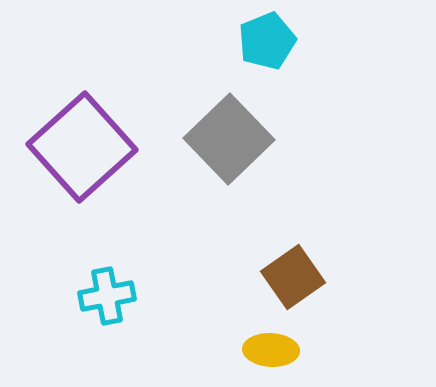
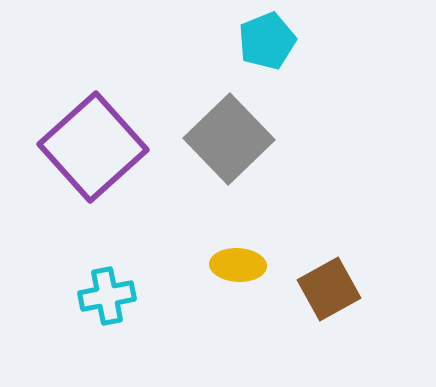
purple square: moved 11 px right
brown square: moved 36 px right, 12 px down; rotated 6 degrees clockwise
yellow ellipse: moved 33 px left, 85 px up
